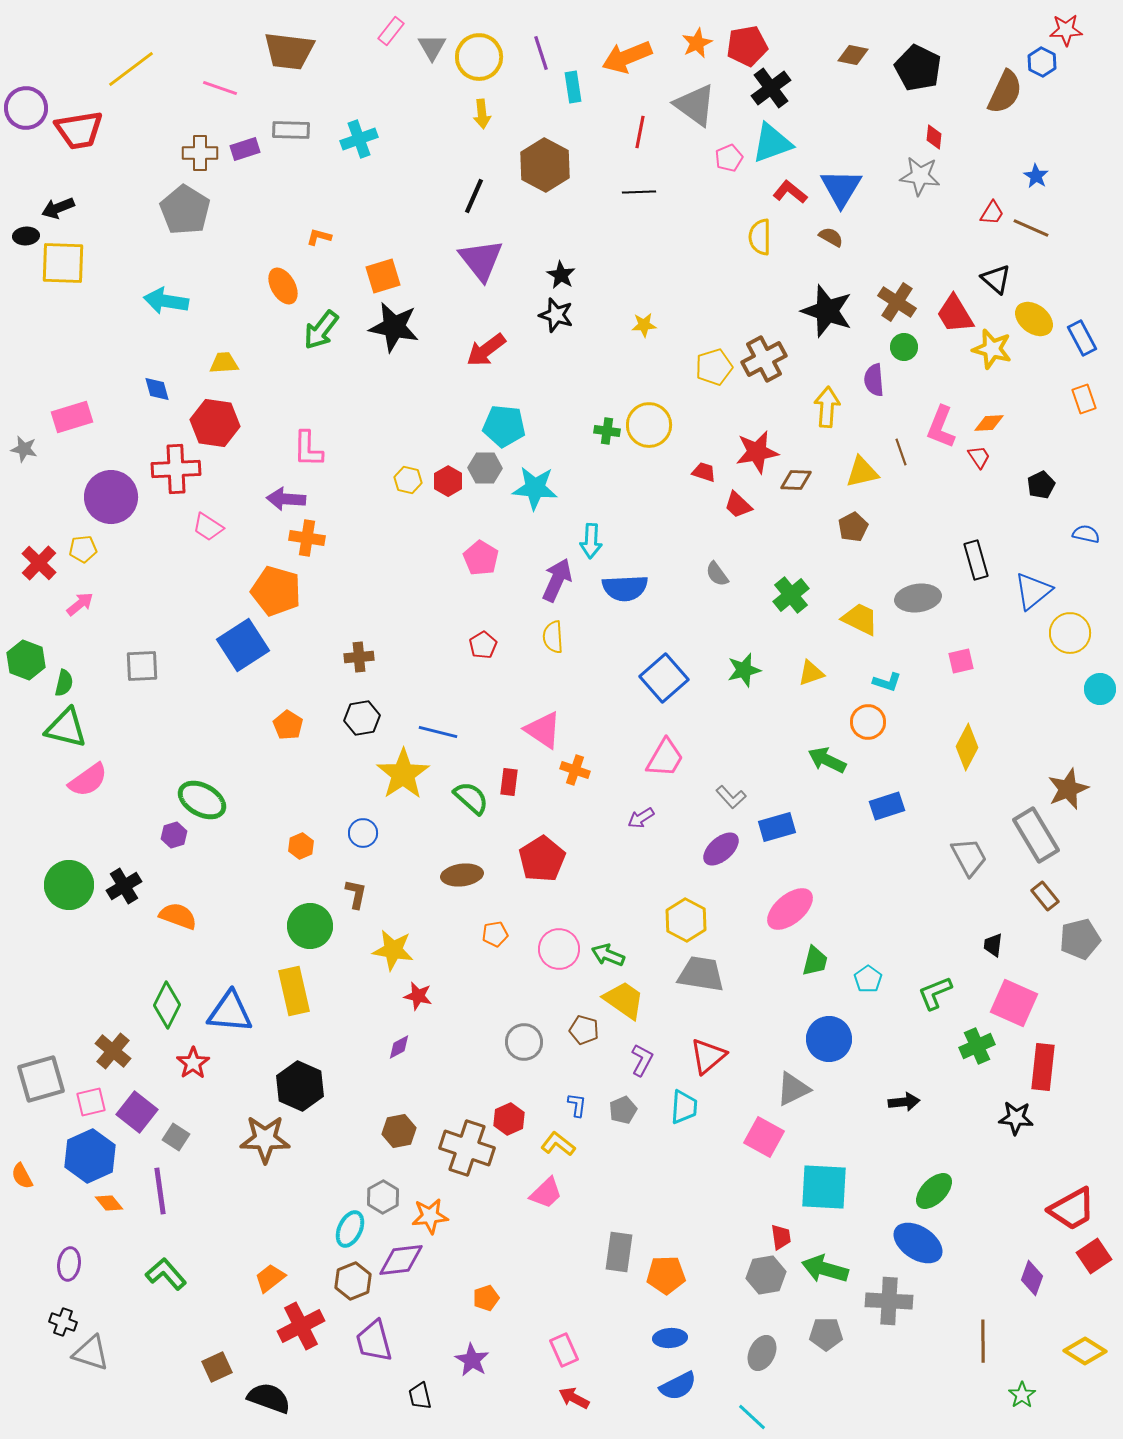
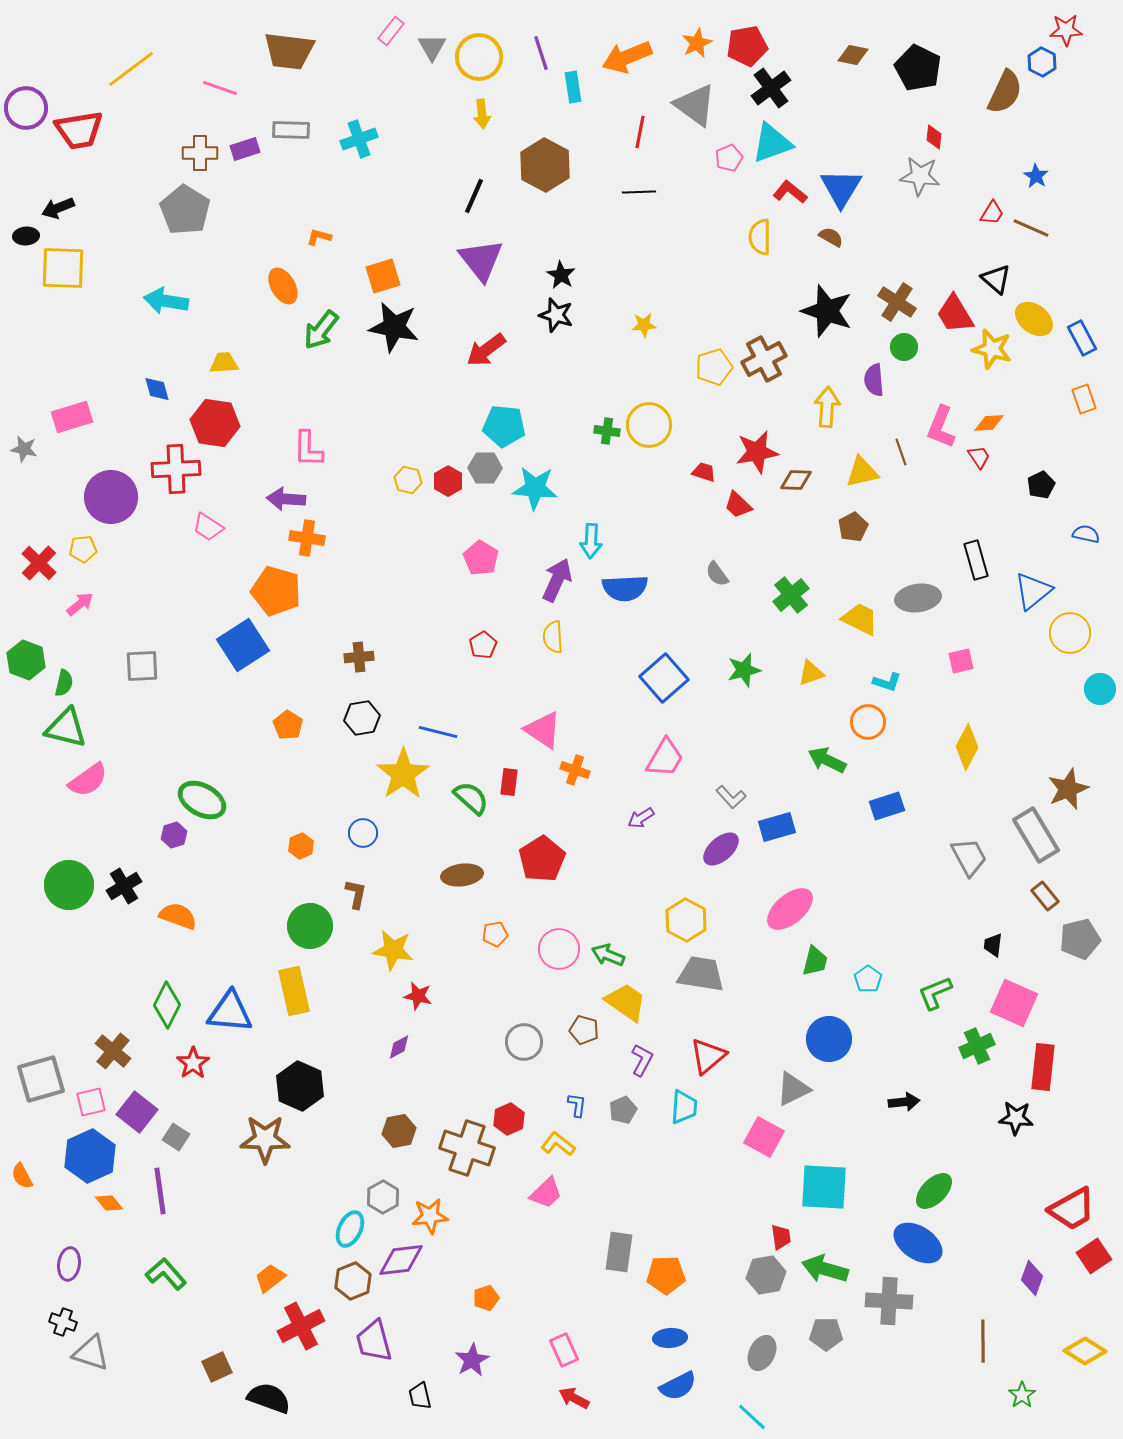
yellow square at (63, 263): moved 5 px down
yellow trapezoid at (624, 1000): moved 2 px right, 2 px down
purple star at (472, 1360): rotated 12 degrees clockwise
